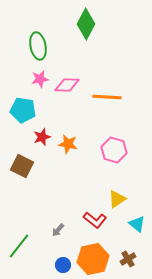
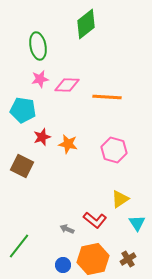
green diamond: rotated 24 degrees clockwise
yellow triangle: moved 3 px right
cyan triangle: moved 1 px up; rotated 18 degrees clockwise
gray arrow: moved 9 px right, 1 px up; rotated 72 degrees clockwise
